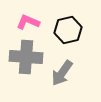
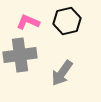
black hexagon: moved 1 px left, 9 px up
gray cross: moved 6 px left, 2 px up; rotated 12 degrees counterclockwise
